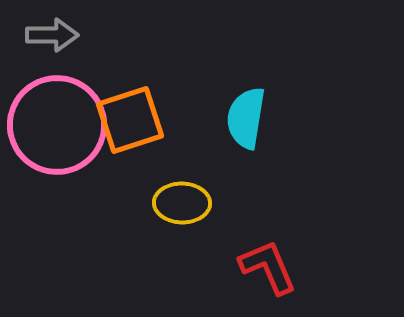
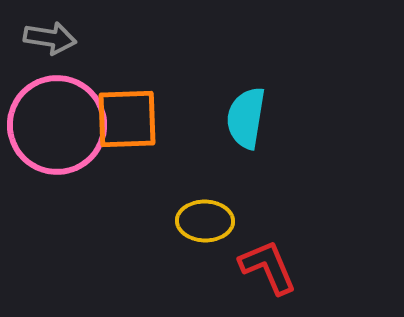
gray arrow: moved 2 px left, 3 px down; rotated 9 degrees clockwise
orange square: moved 3 px left, 1 px up; rotated 16 degrees clockwise
yellow ellipse: moved 23 px right, 18 px down
